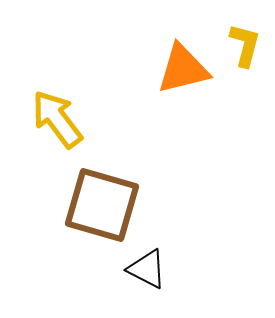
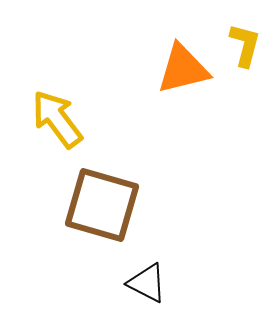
black triangle: moved 14 px down
